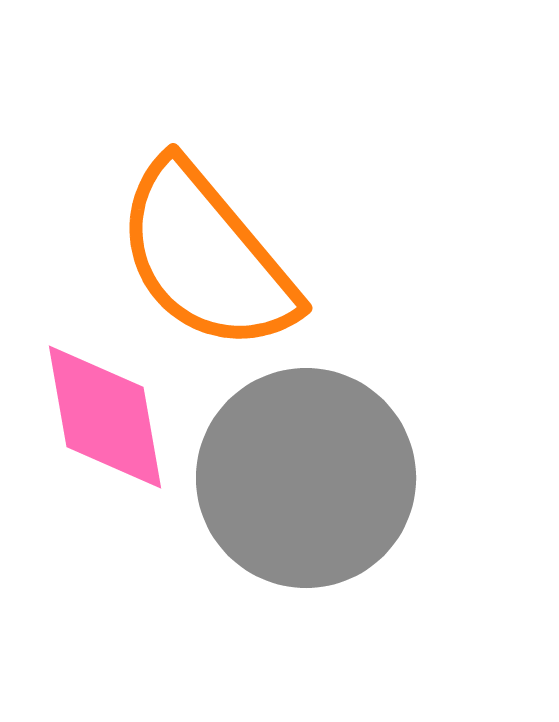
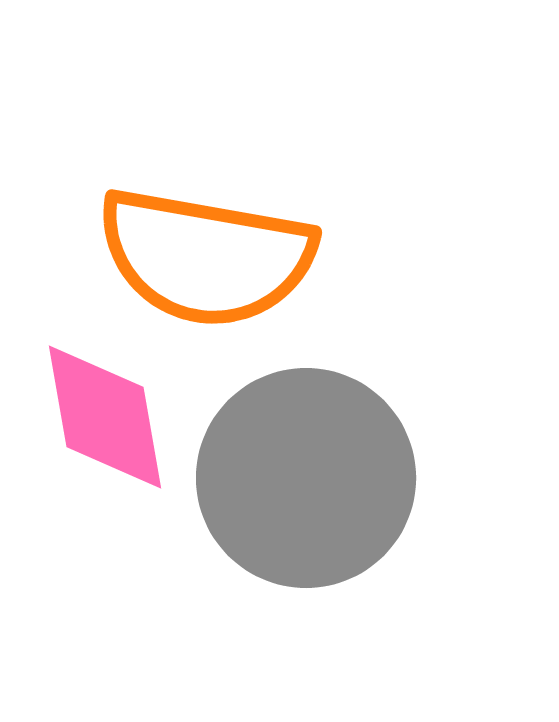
orange semicircle: rotated 40 degrees counterclockwise
